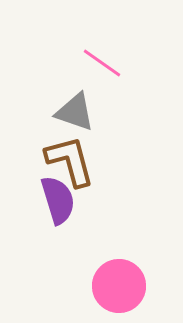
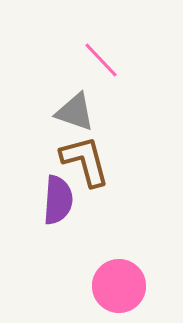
pink line: moved 1 px left, 3 px up; rotated 12 degrees clockwise
brown L-shape: moved 15 px right
purple semicircle: rotated 21 degrees clockwise
